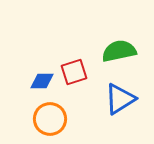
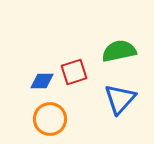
blue triangle: rotated 16 degrees counterclockwise
